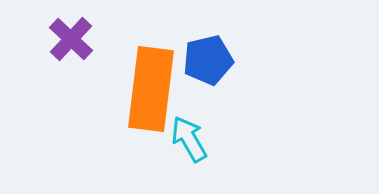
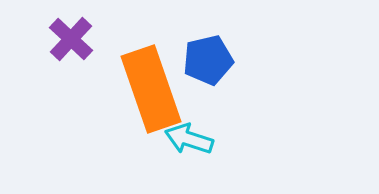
orange rectangle: rotated 26 degrees counterclockwise
cyan arrow: rotated 42 degrees counterclockwise
